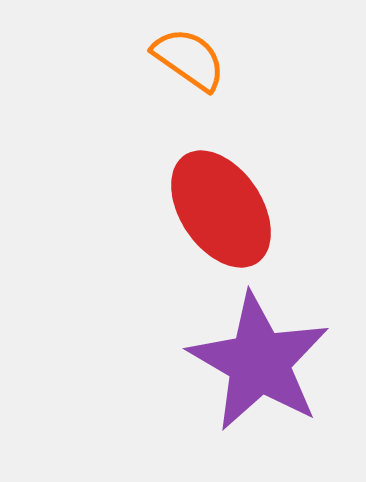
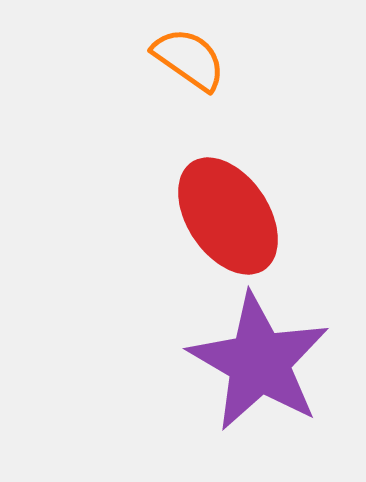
red ellipse: moved 7 px right, 7 px down
